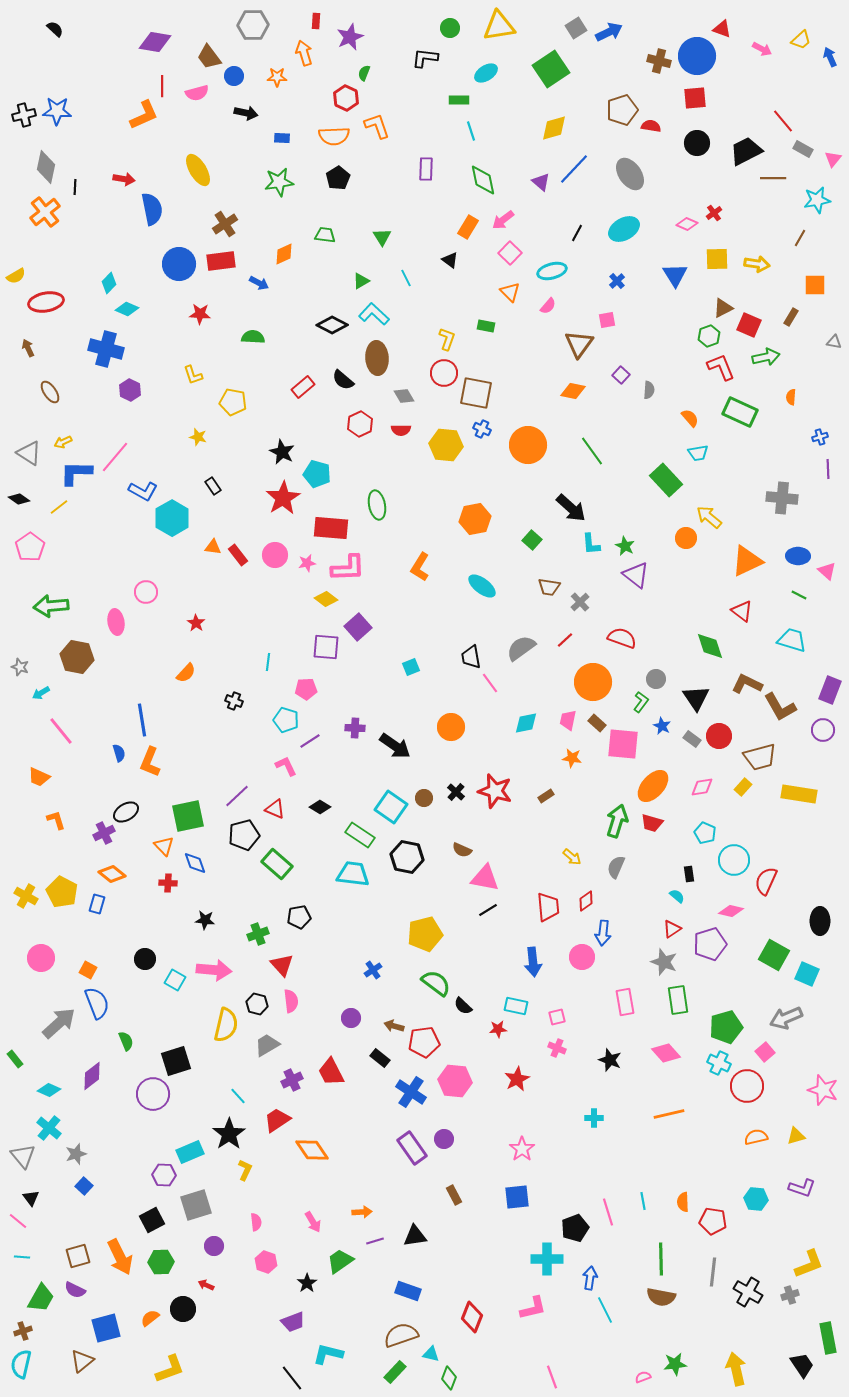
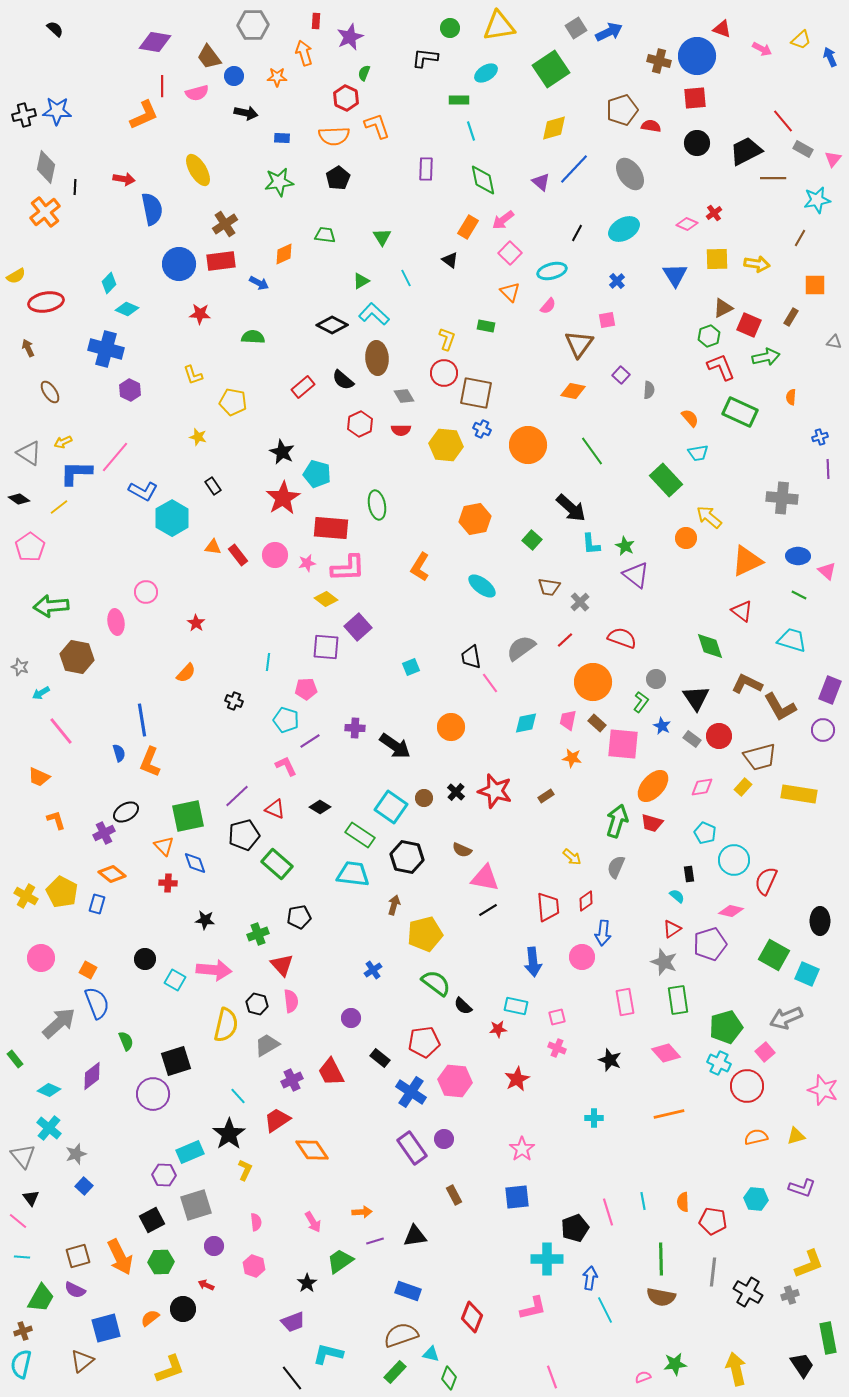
brown arrow at (394, 1026): moved 121 px up; rotated 90 degrees clockwise
pink hexagon at (266, 1262): moved 12 px left, 4 px down
